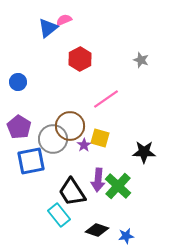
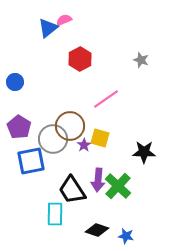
blue circle: moved 3 px left
black trapezoid: moved 2 px up
cyan rectangle: moved 4 px left, 1 px up; rotated 40 degrees clockwise
blue star: rotated 21 degrees clockwise
